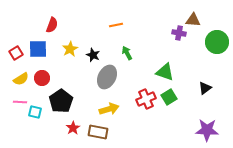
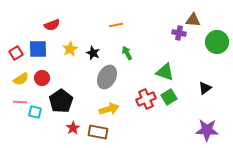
red semicircle: rotated 49 degrees clockwise
black star: moved 2 px up
